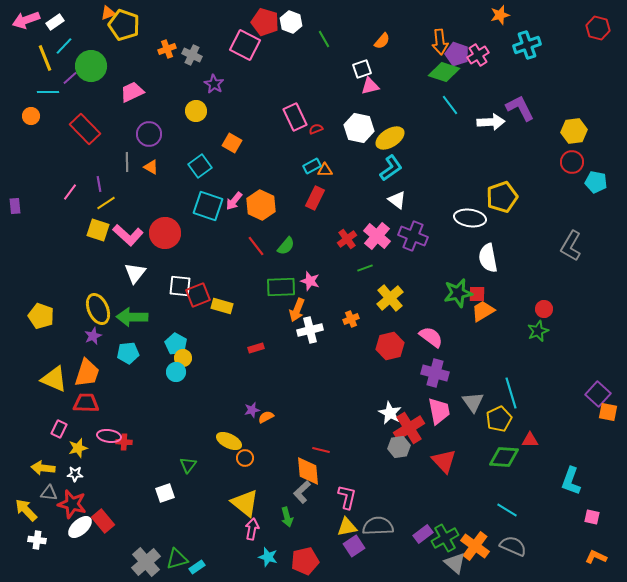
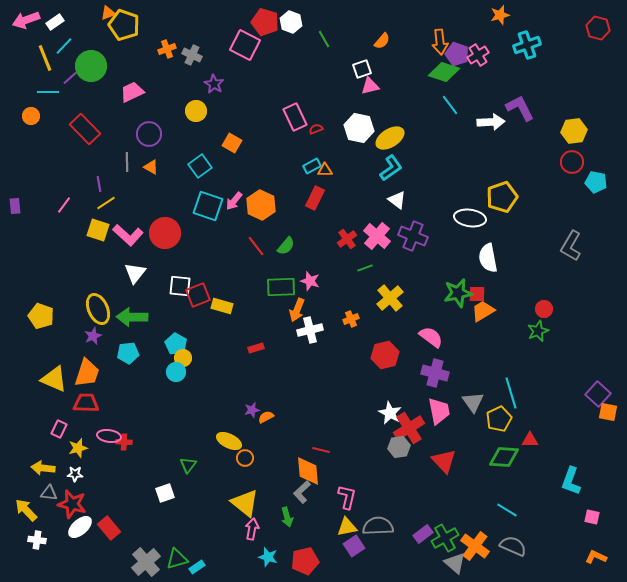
pink line at (70, 192): moved 6 px left, 13 px down
red hexagon at (390, 346): moved 5 px left, 9 px down
red rectangle at (103, 521): moved 6 px right, 7 px down
